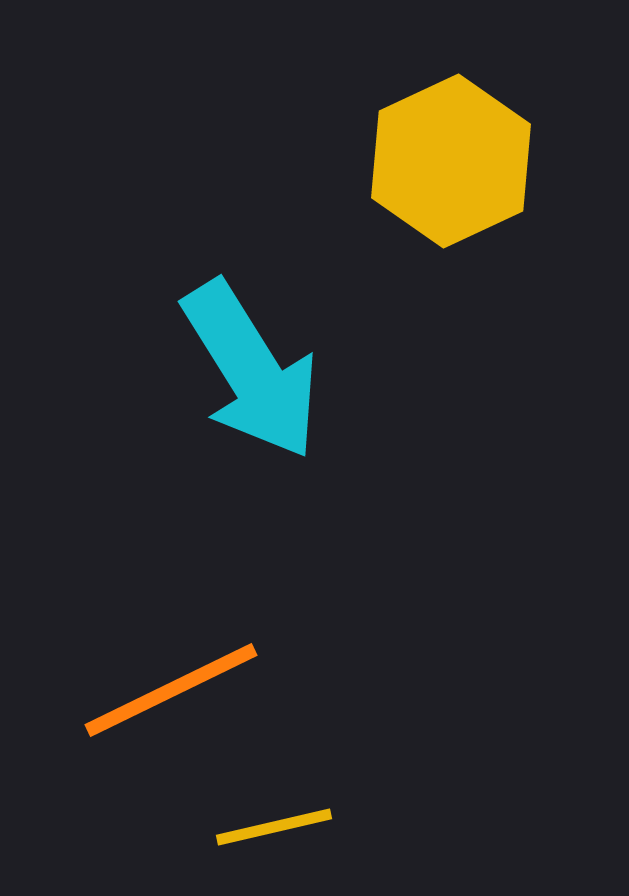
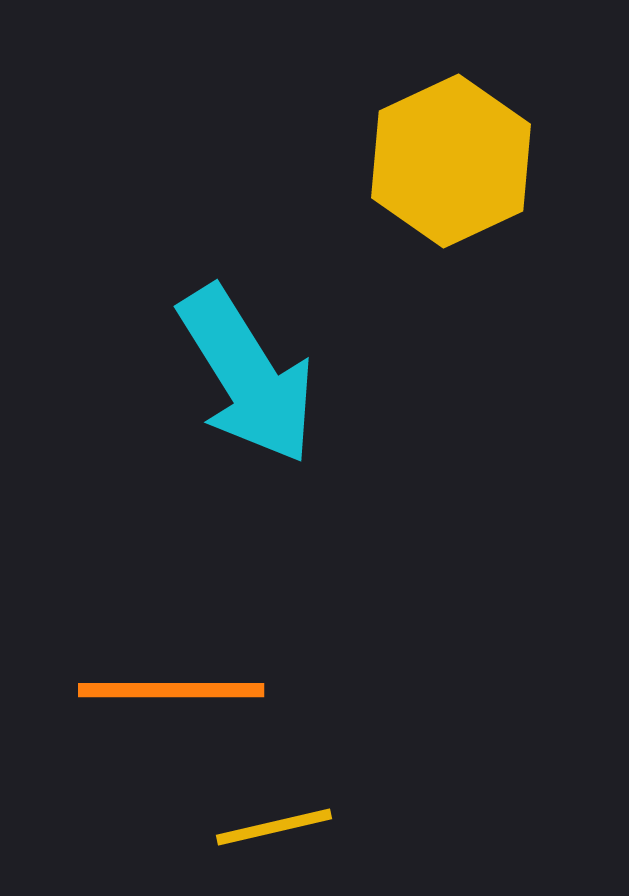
cyan arrow: moved 4 px left, 5 px down
orange line: rotated 26 degrees clockwise
